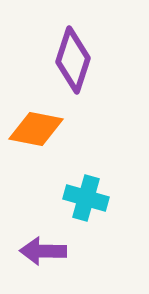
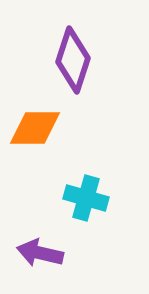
orange diamond: moved 1 px left, 1 px up; rotated 12 degrees counterclockwise
purple arrow: moved 3 px left, 2 px down; rotated 12 degrees clockwise
